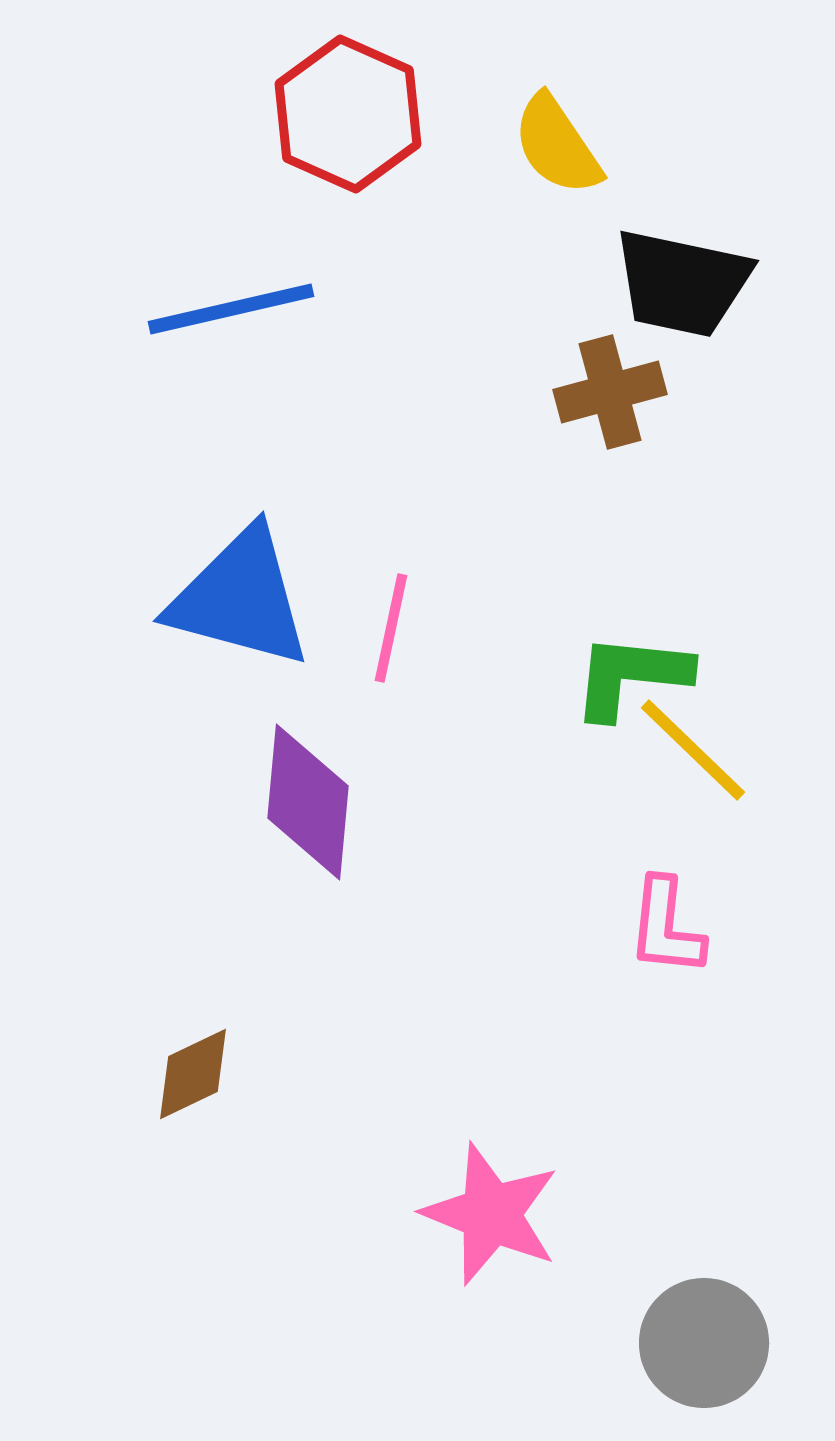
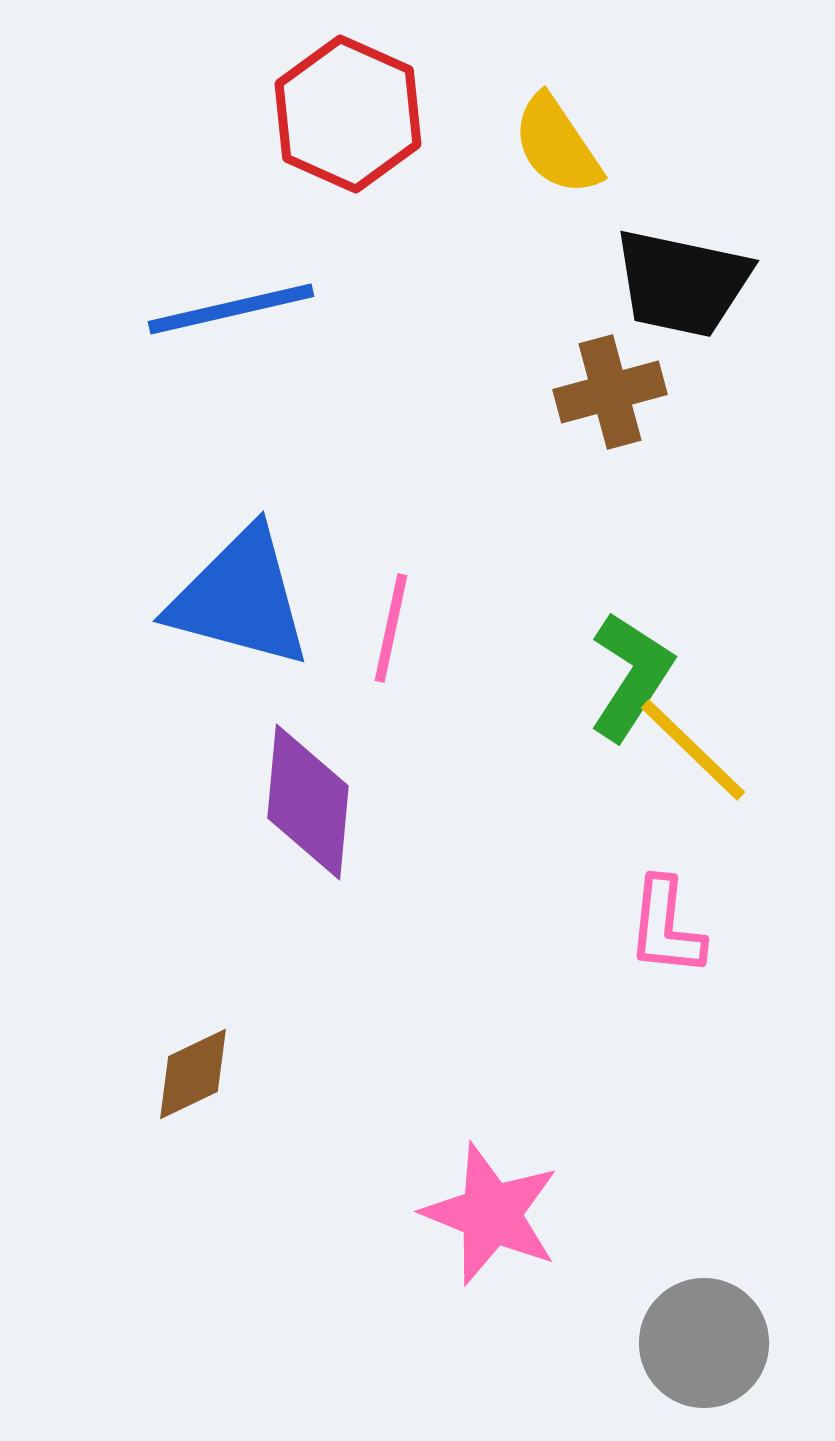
green L-shape: rotated 117 degrees clockwise
